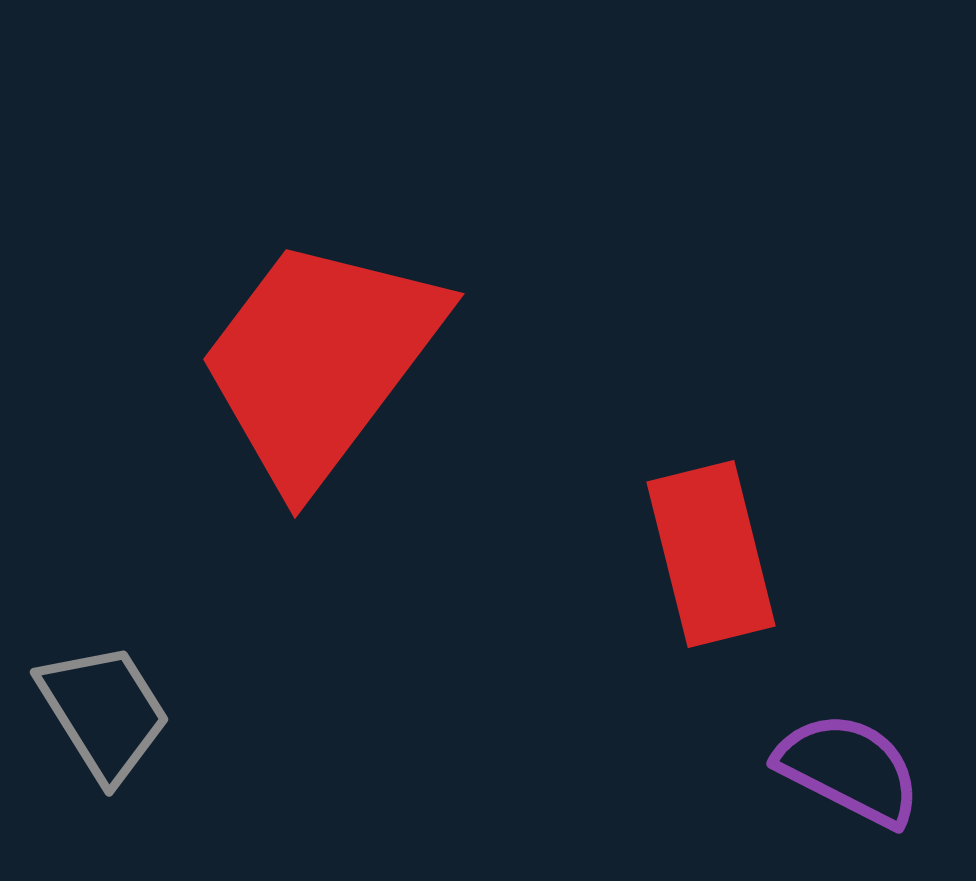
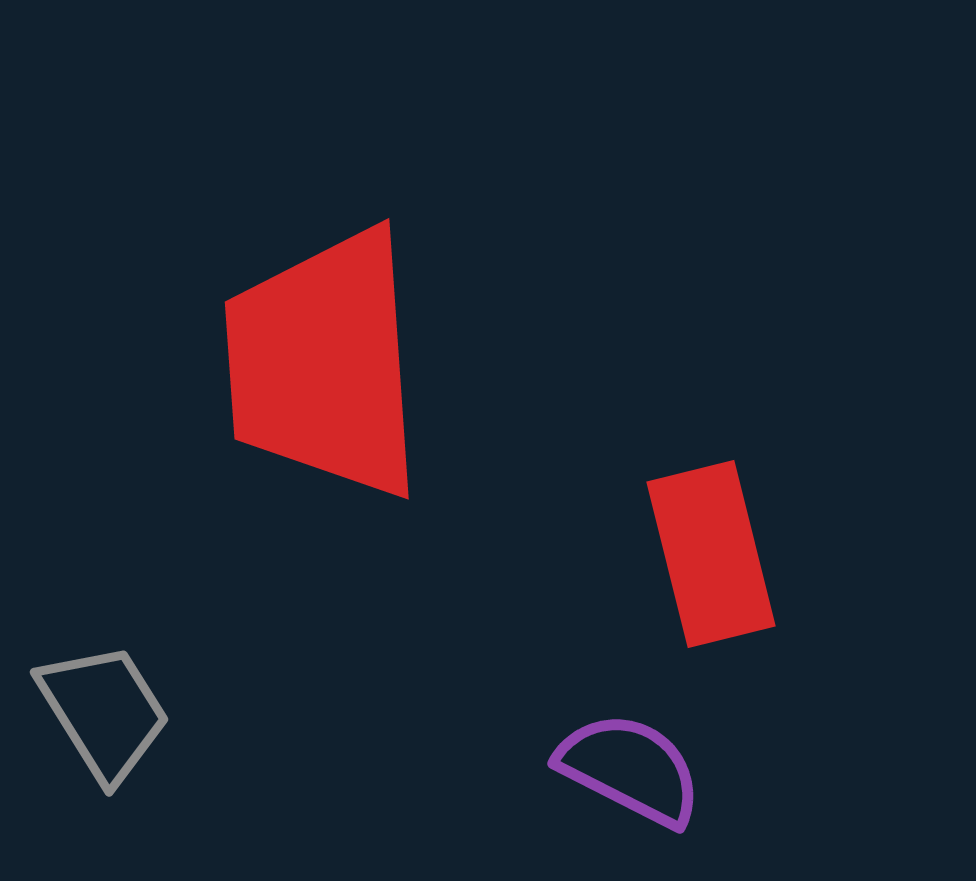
red trapezoid: moved 4 px right, 3 px down; rotated 41 degrees counterclockwise
purple semicircle: moved 219 px left
